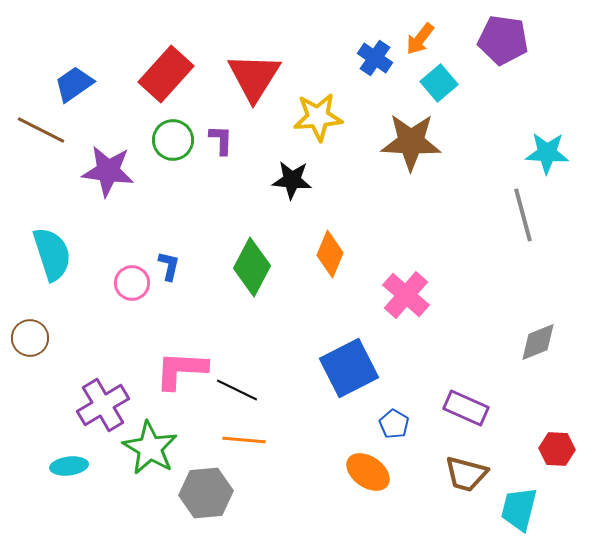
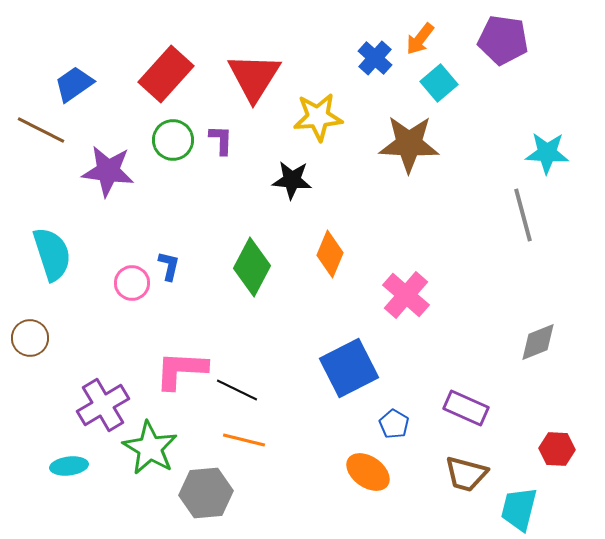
blue cross: rotated 8 degrees clockwise
brown star: moved 2 px left, 2 px down
orange line: rotated 9 degrees clockwise
